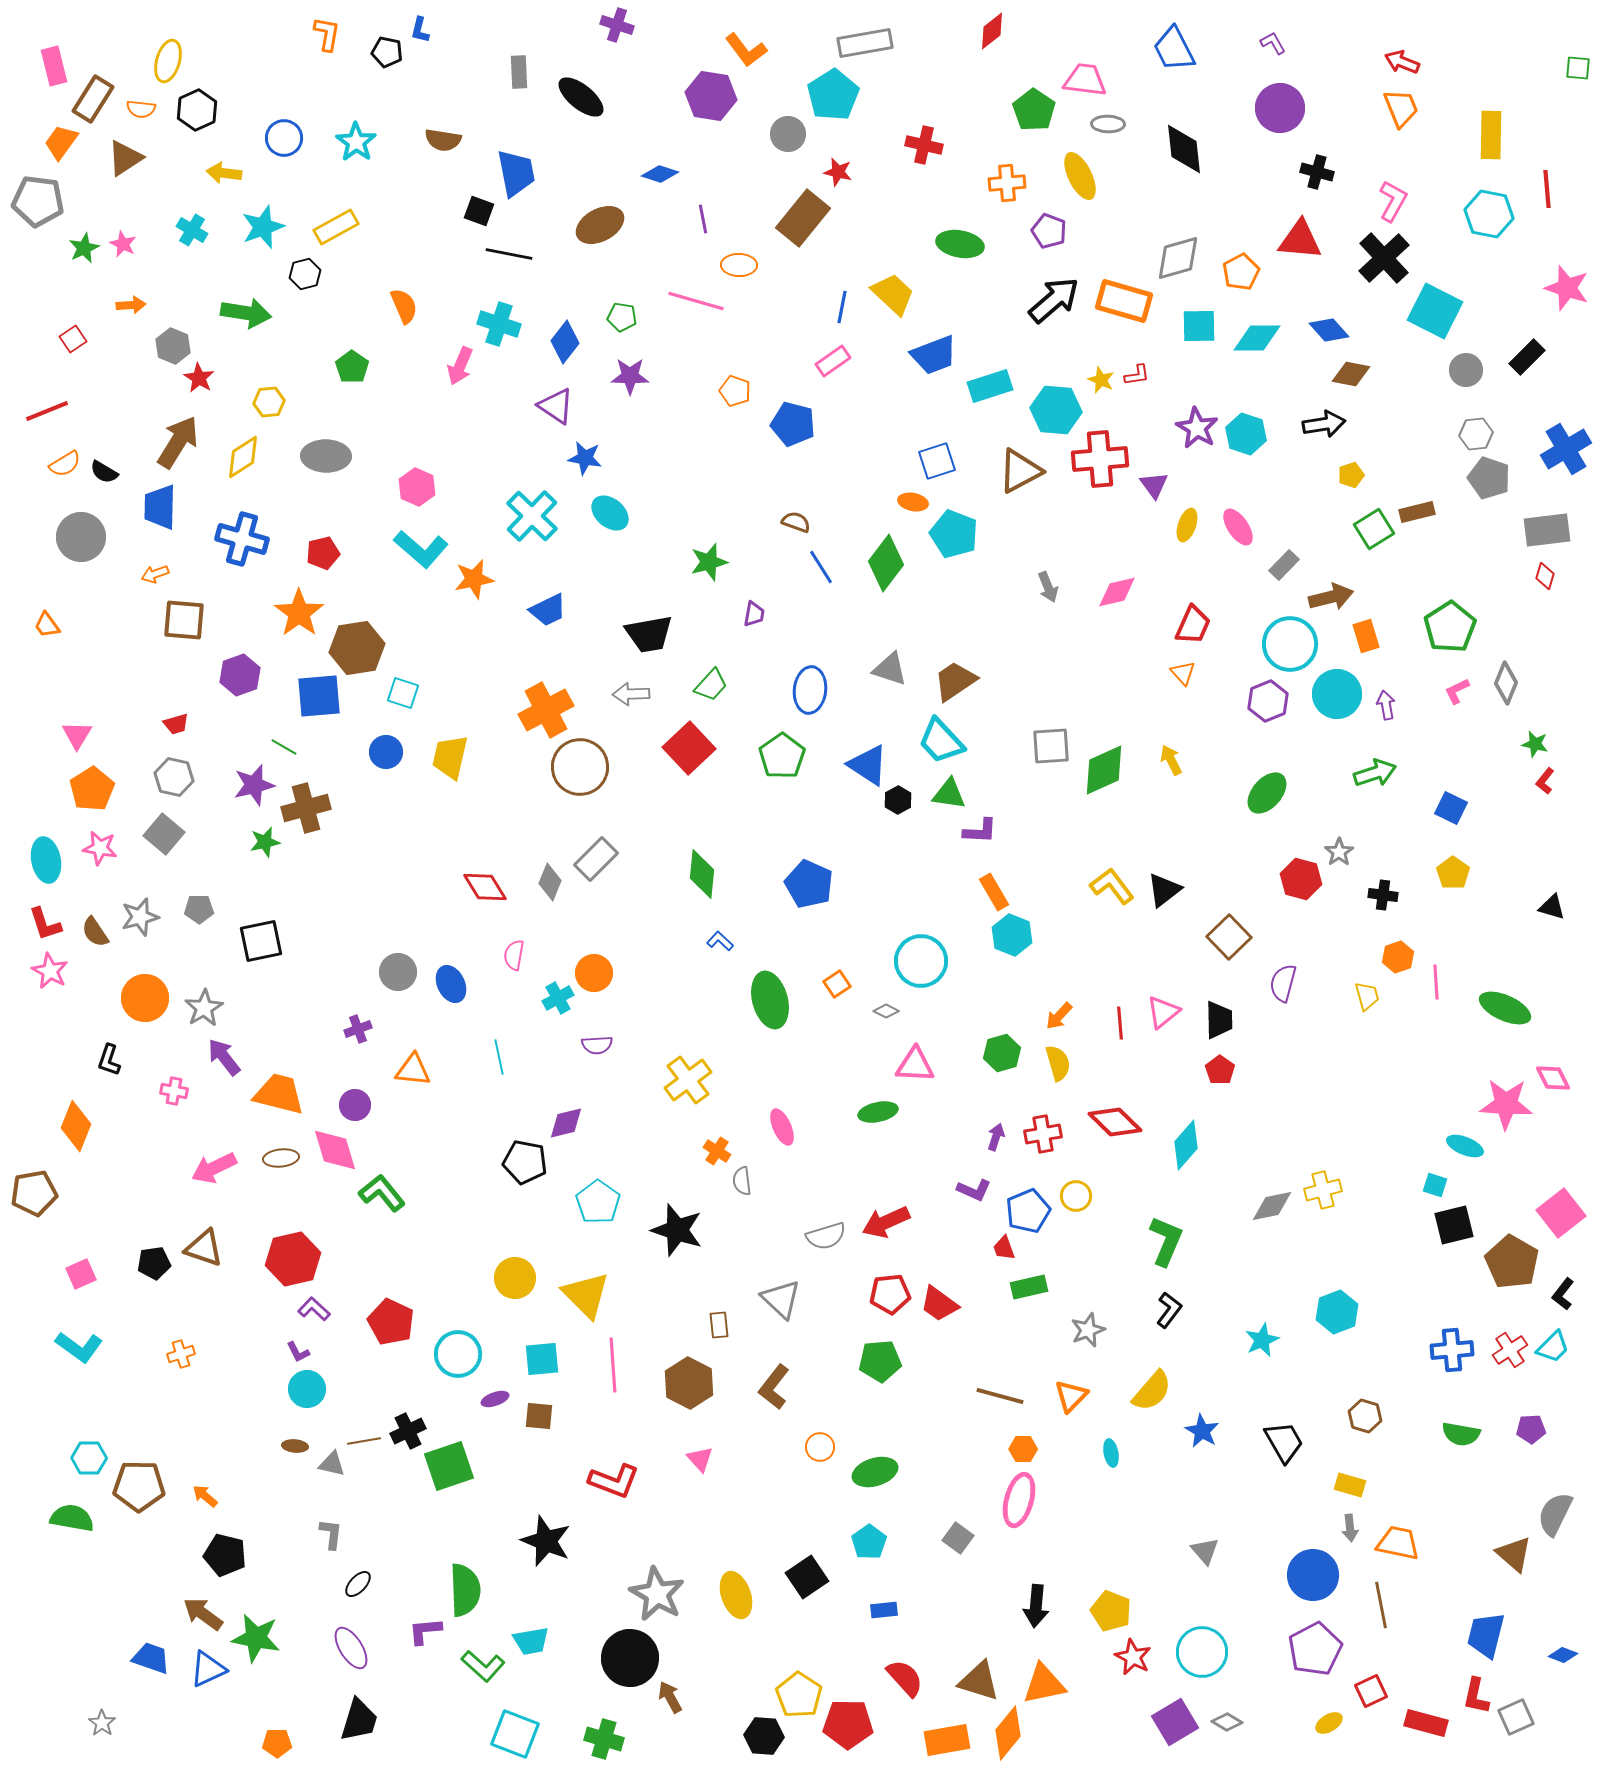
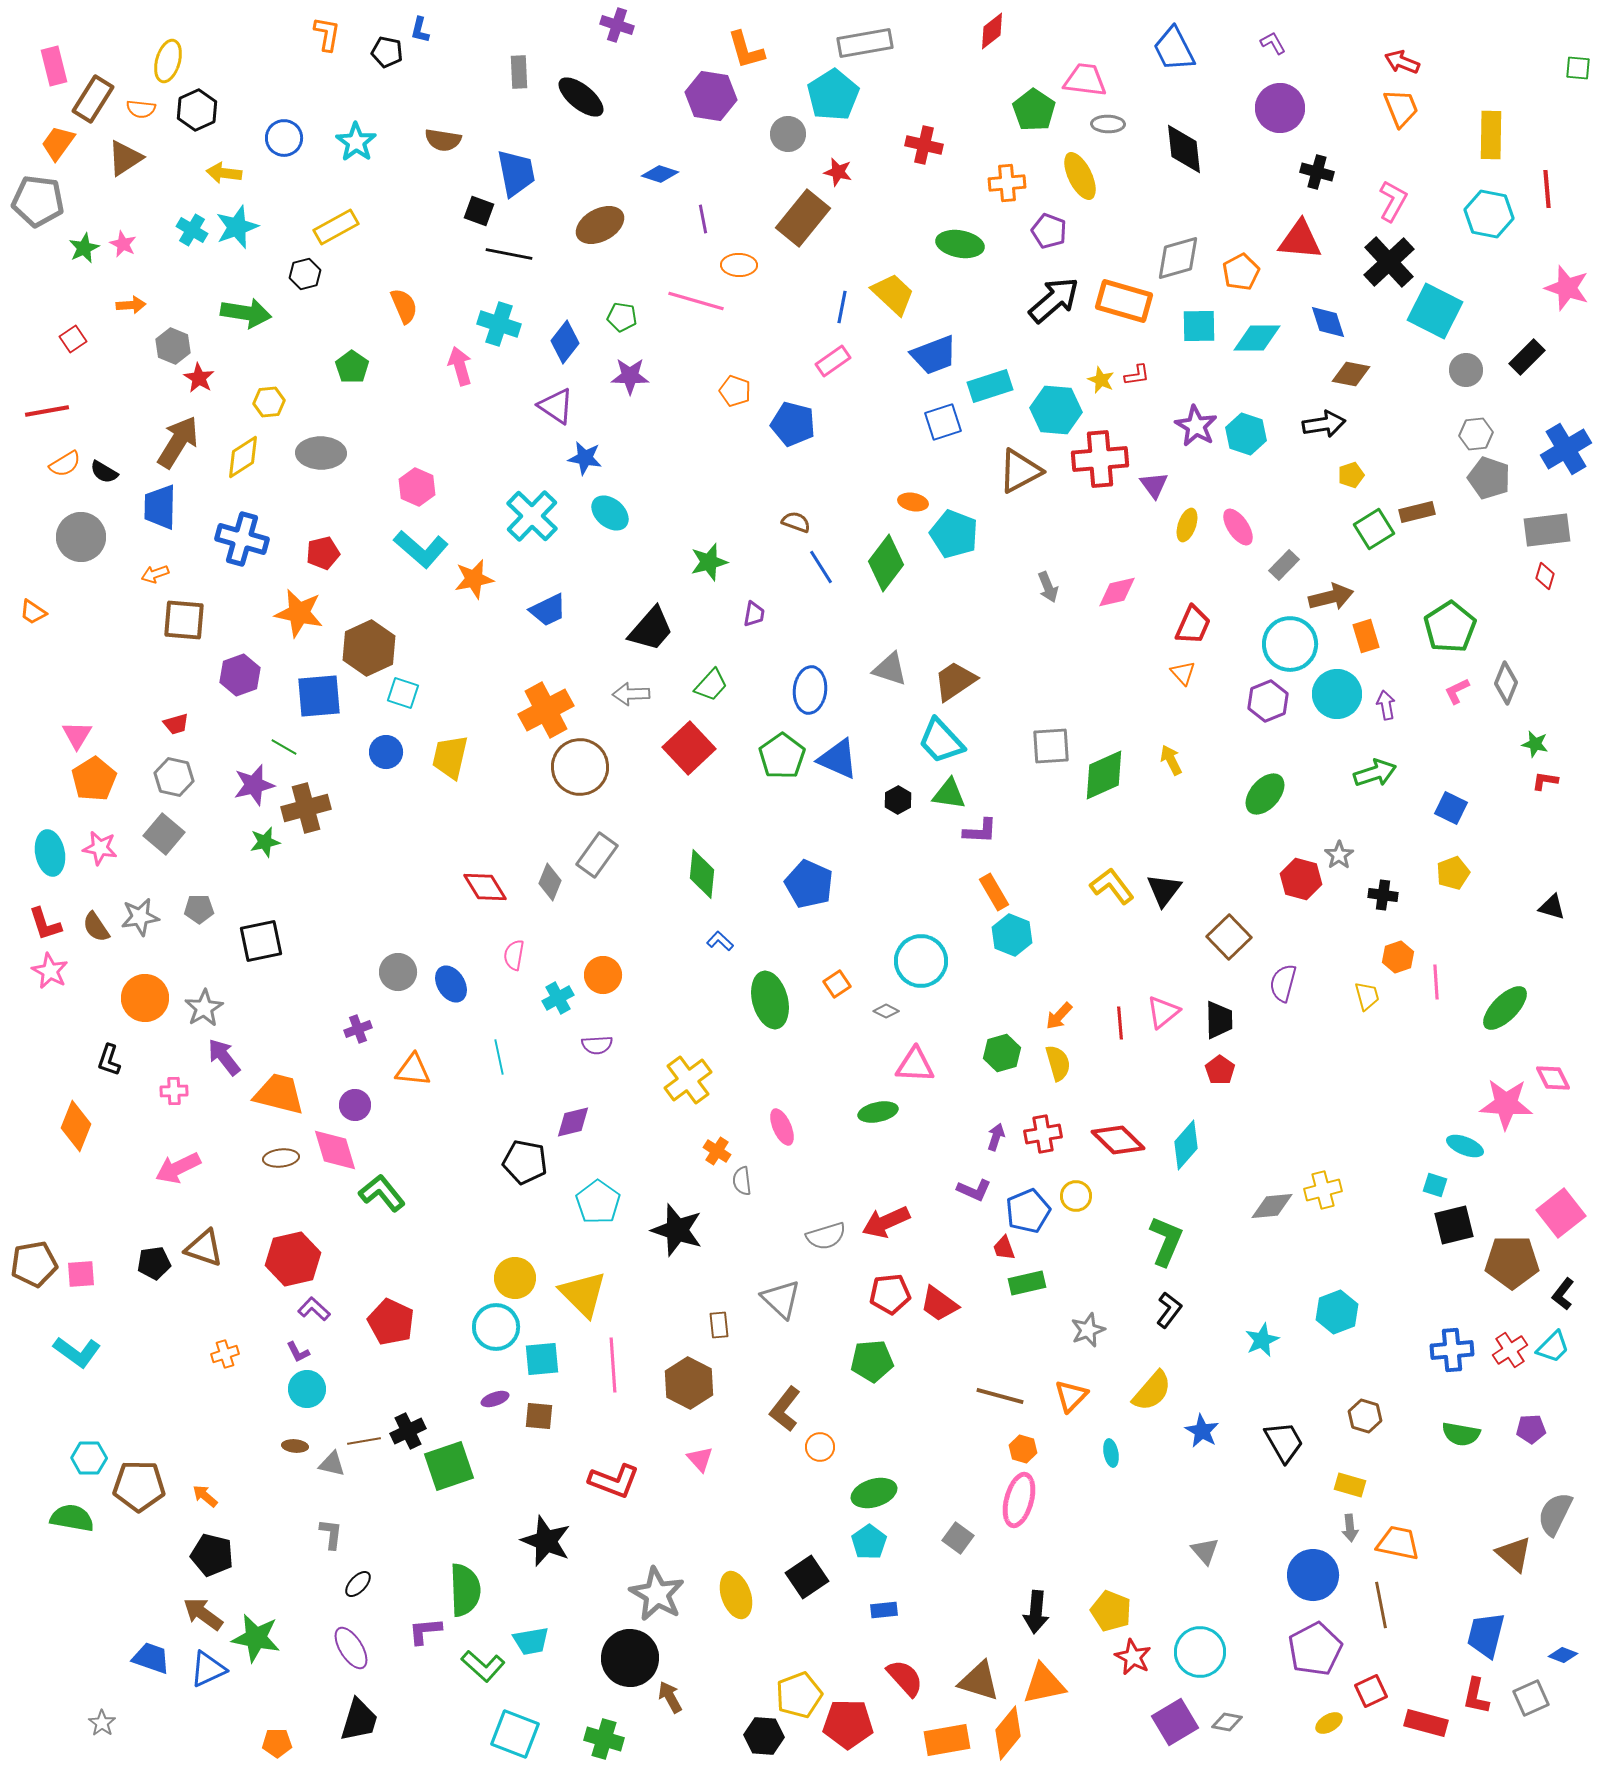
orange L-shape at (746, 50): rotated 21 degrees clockwise
orange trapezoid at (61, 142): moved 3 px left, 1 px down
cyan star at (263, 227): moved 26 px left
black cross at (1384, 258): moved 5 px right, 4 px down
blue diamond at (1329, 330): moved 1 px left, 8 px up; rotated 24 degrees clockwise
pink arrow at (460, 366): rotated 141 degrees clockwise
red line at (47, 411): rotated 12 degrees clockwise
purple star at (1197, 428): moved 1 px left, 2 px up
gray ellipse at (326, 456): moved 5 px left, 3 px up
blue square at (937, 461): moved 6 px right, 39 px up
orange star at (299, 613): rotated 24 degrees counterclockwise
orange trapezoid at (47, 625): moved 14 px left, 13 px up; rotated 20 degrees counterclockwise
black trapezoid at (649, 634): moved 2 px right, 5 px up; rotated 39 degrees counterclockwise
brown hexagon at (357, 648): moved 12 px right; rotated 16 degrees counterclockwise
blue triangle at (868, 765): moved 30 px left, 6 px up; rotated 9 degrees counterclockwise
green diamond at (1104, 770): moved 5 px down
red L-shape at (1545, 781): rotated 60 degrees clockwise
orange pentagon at (92, 789): moved 2 px right, 10 px up
green ellipse at (1267, 793): moved 2 px left, 1 px down
gray star at (1339, 852): moved 3 px down
gray rectangle at (596, 859): moved 1 px right, 4 px up; rotated 9 degrees counterclockwise
cyan ellipse at (46, 860): moved 4 px right, 7 px up
yellow pentagon at (1453, 873): rotated 16 degrees clockwise
black triangle at (1164, 890): rotated 15 degrees counterclockwise
gray star at (140, 917): rotated 6 degrees clockwise
brown semicircle at (95, 932): moved 1 px right, 5 px up
orange circle at (594, 973): moved 9 px right, 2 px down
blue ellipse at (451, 984): rotated 6 degrees counterclockwise
green ellipse at (1505, 1008): rotated 69 degrees counterclockwise
pink cross at (174, 1091): rotated 12 degrees counterclockwise
red diamond at (1115, 1122): moved 3 px right, 18 px down
purple diamond at (566, 1123): moved 7 px right, 1 px up
pink arrow at (214, 1168): moved 36 px left
brown pentagon at (34, 1193): moved 71 px down
gray diamond at (1272, 1206): rotated 6 degrees clockwise
brown pentagon at (1512, 1262): rotated 30 degrees counterclockwise
pink square at (81, 1274): rotated 20 degrees clockwise
green rectangle at (1029, 1287): moved 2 px left, 4 px up
yellow triangle at (586, 1295): moved 3 px left, 1 px up
cyan L-shape at (79, 1347): moved 2 px left, 5 px down
orange cross at (181, 1354): moved 44 px right
cyan circle at (458, 1354): moved 38 px right, 27 px up
green pentagon at (880, 1361): moved 8 px left
brown L-shape at (774, 1387): moved 11 px right, 22 px down
orange hexagon at (1023, 1449): rotated 16 degrees clockwise
green ellipse at (875, 1472): moved 1 px left, 21 px down
black pentagon at (225, 1555): moved 13 px left
black arrow at (1036, 1606): moved 6 px down
cyan circle at (1202, 1652): moved 2 px left
yellow pentagon at (799, 1695): rotated 18 degrees clockwise
gray square at (1516, 1717): moved 15 px right, 19 px up
gray diamond at (1227, 1722): rotated 20 degrees counterclockwise
